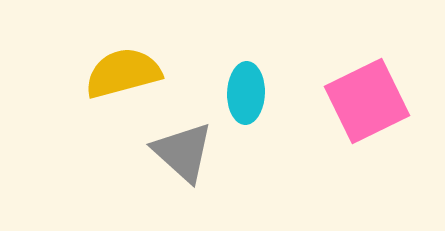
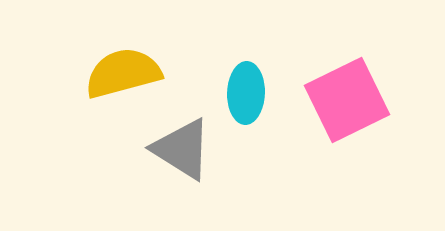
pink square: moved 20 px left, 1 px up
gray triangle: moved 1 px left, 3 px up; rotated 10 degrees counterclockwise
